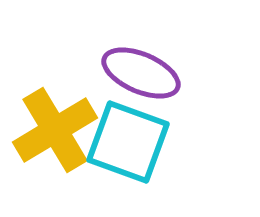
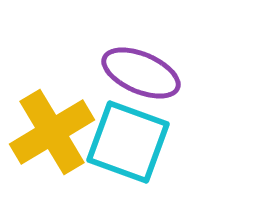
yellow cross: moved 3 px left, 2 px down
